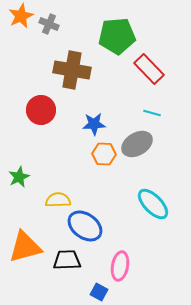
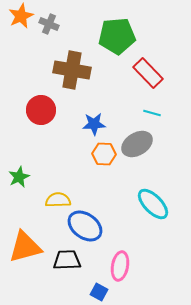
red rectangle: moved 1 px left, 4 px down
